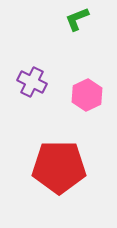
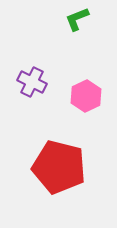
pink hexagon: moved 1 px left, 1 px down
red pentagon: rotated 14 degrees clockwise
